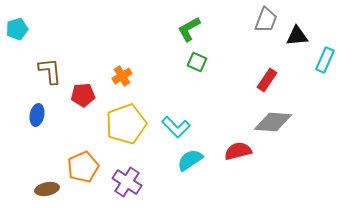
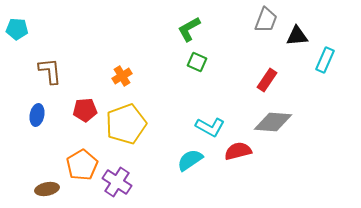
cyan pentagon: rotated 20 degrees clockwise
red pentagon: moved 2 px right, 15 px down
cyan L-shape: moved 34 px right; rotated 16 degrees counterclockwise
orange pentagon: moved 1 px left, 2 px up; rotated 8 degrees counterclockwise
purple cross: moved 10 px left
